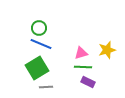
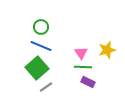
green circle: moved 2 px right, 1 px up
blue line: moved 2 px down
pink triangle: rotated 48 degrees counterclockwise
green square: rotated 10 degrees counterclockwise
gray line: rotated 32 degrees counterclockwise
